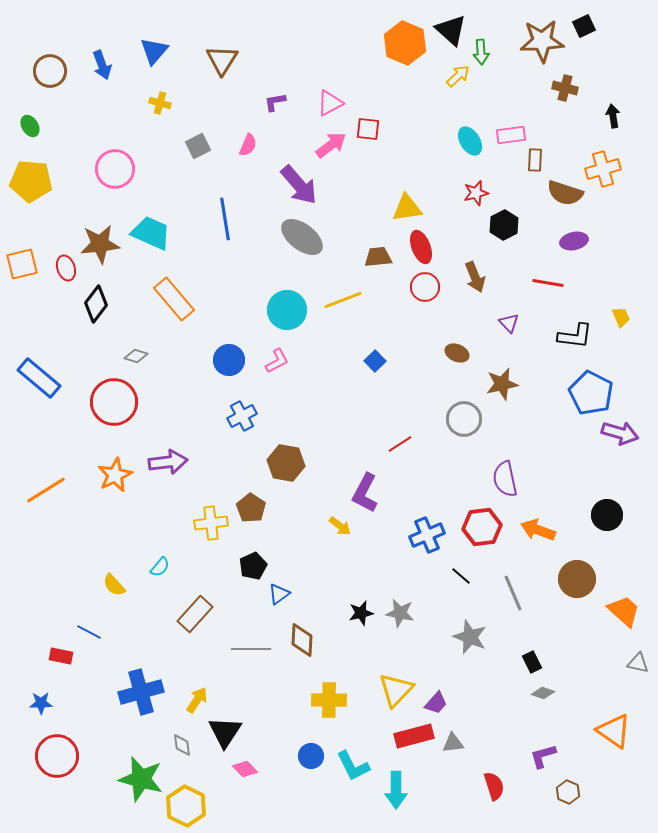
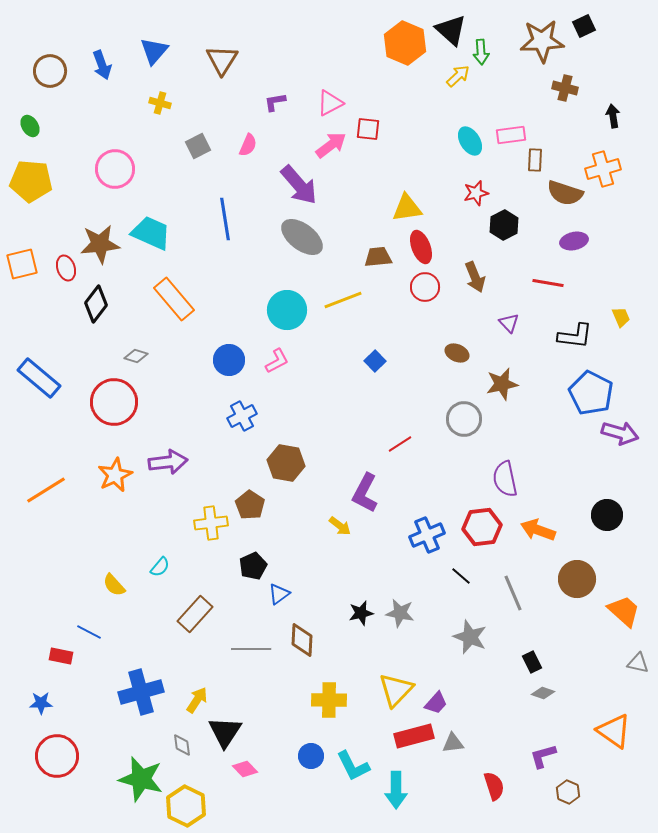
brown pentagon at (251, 508): moved 1 px left, 3 px up
